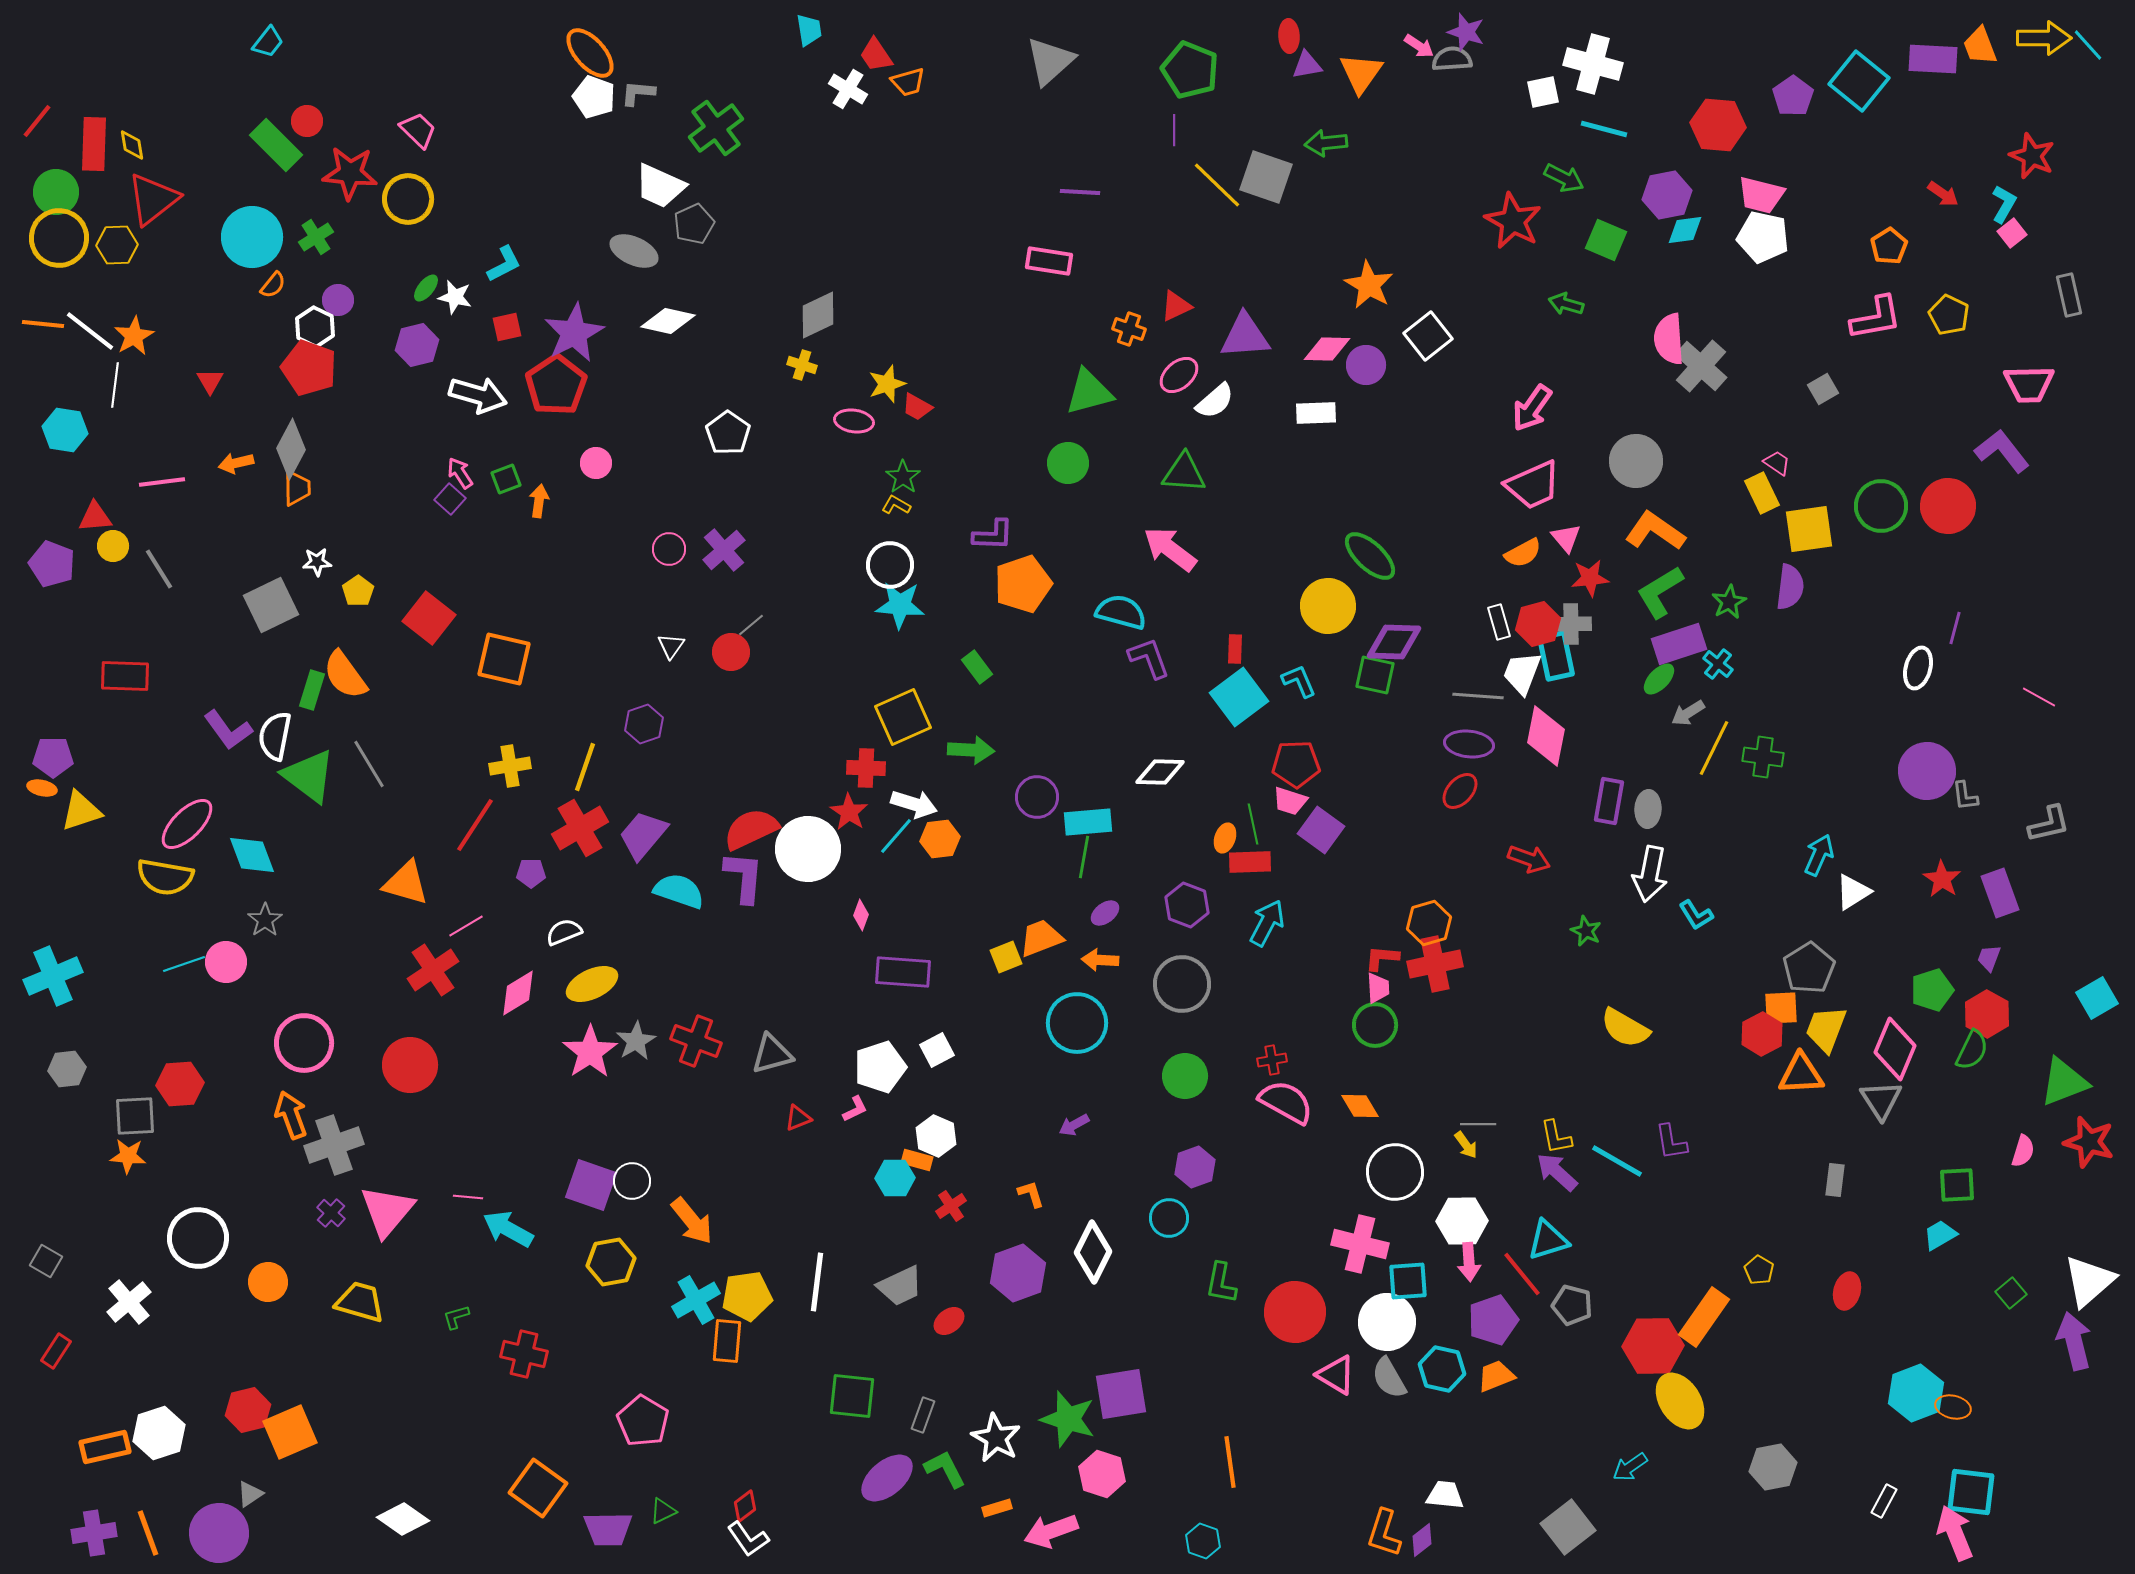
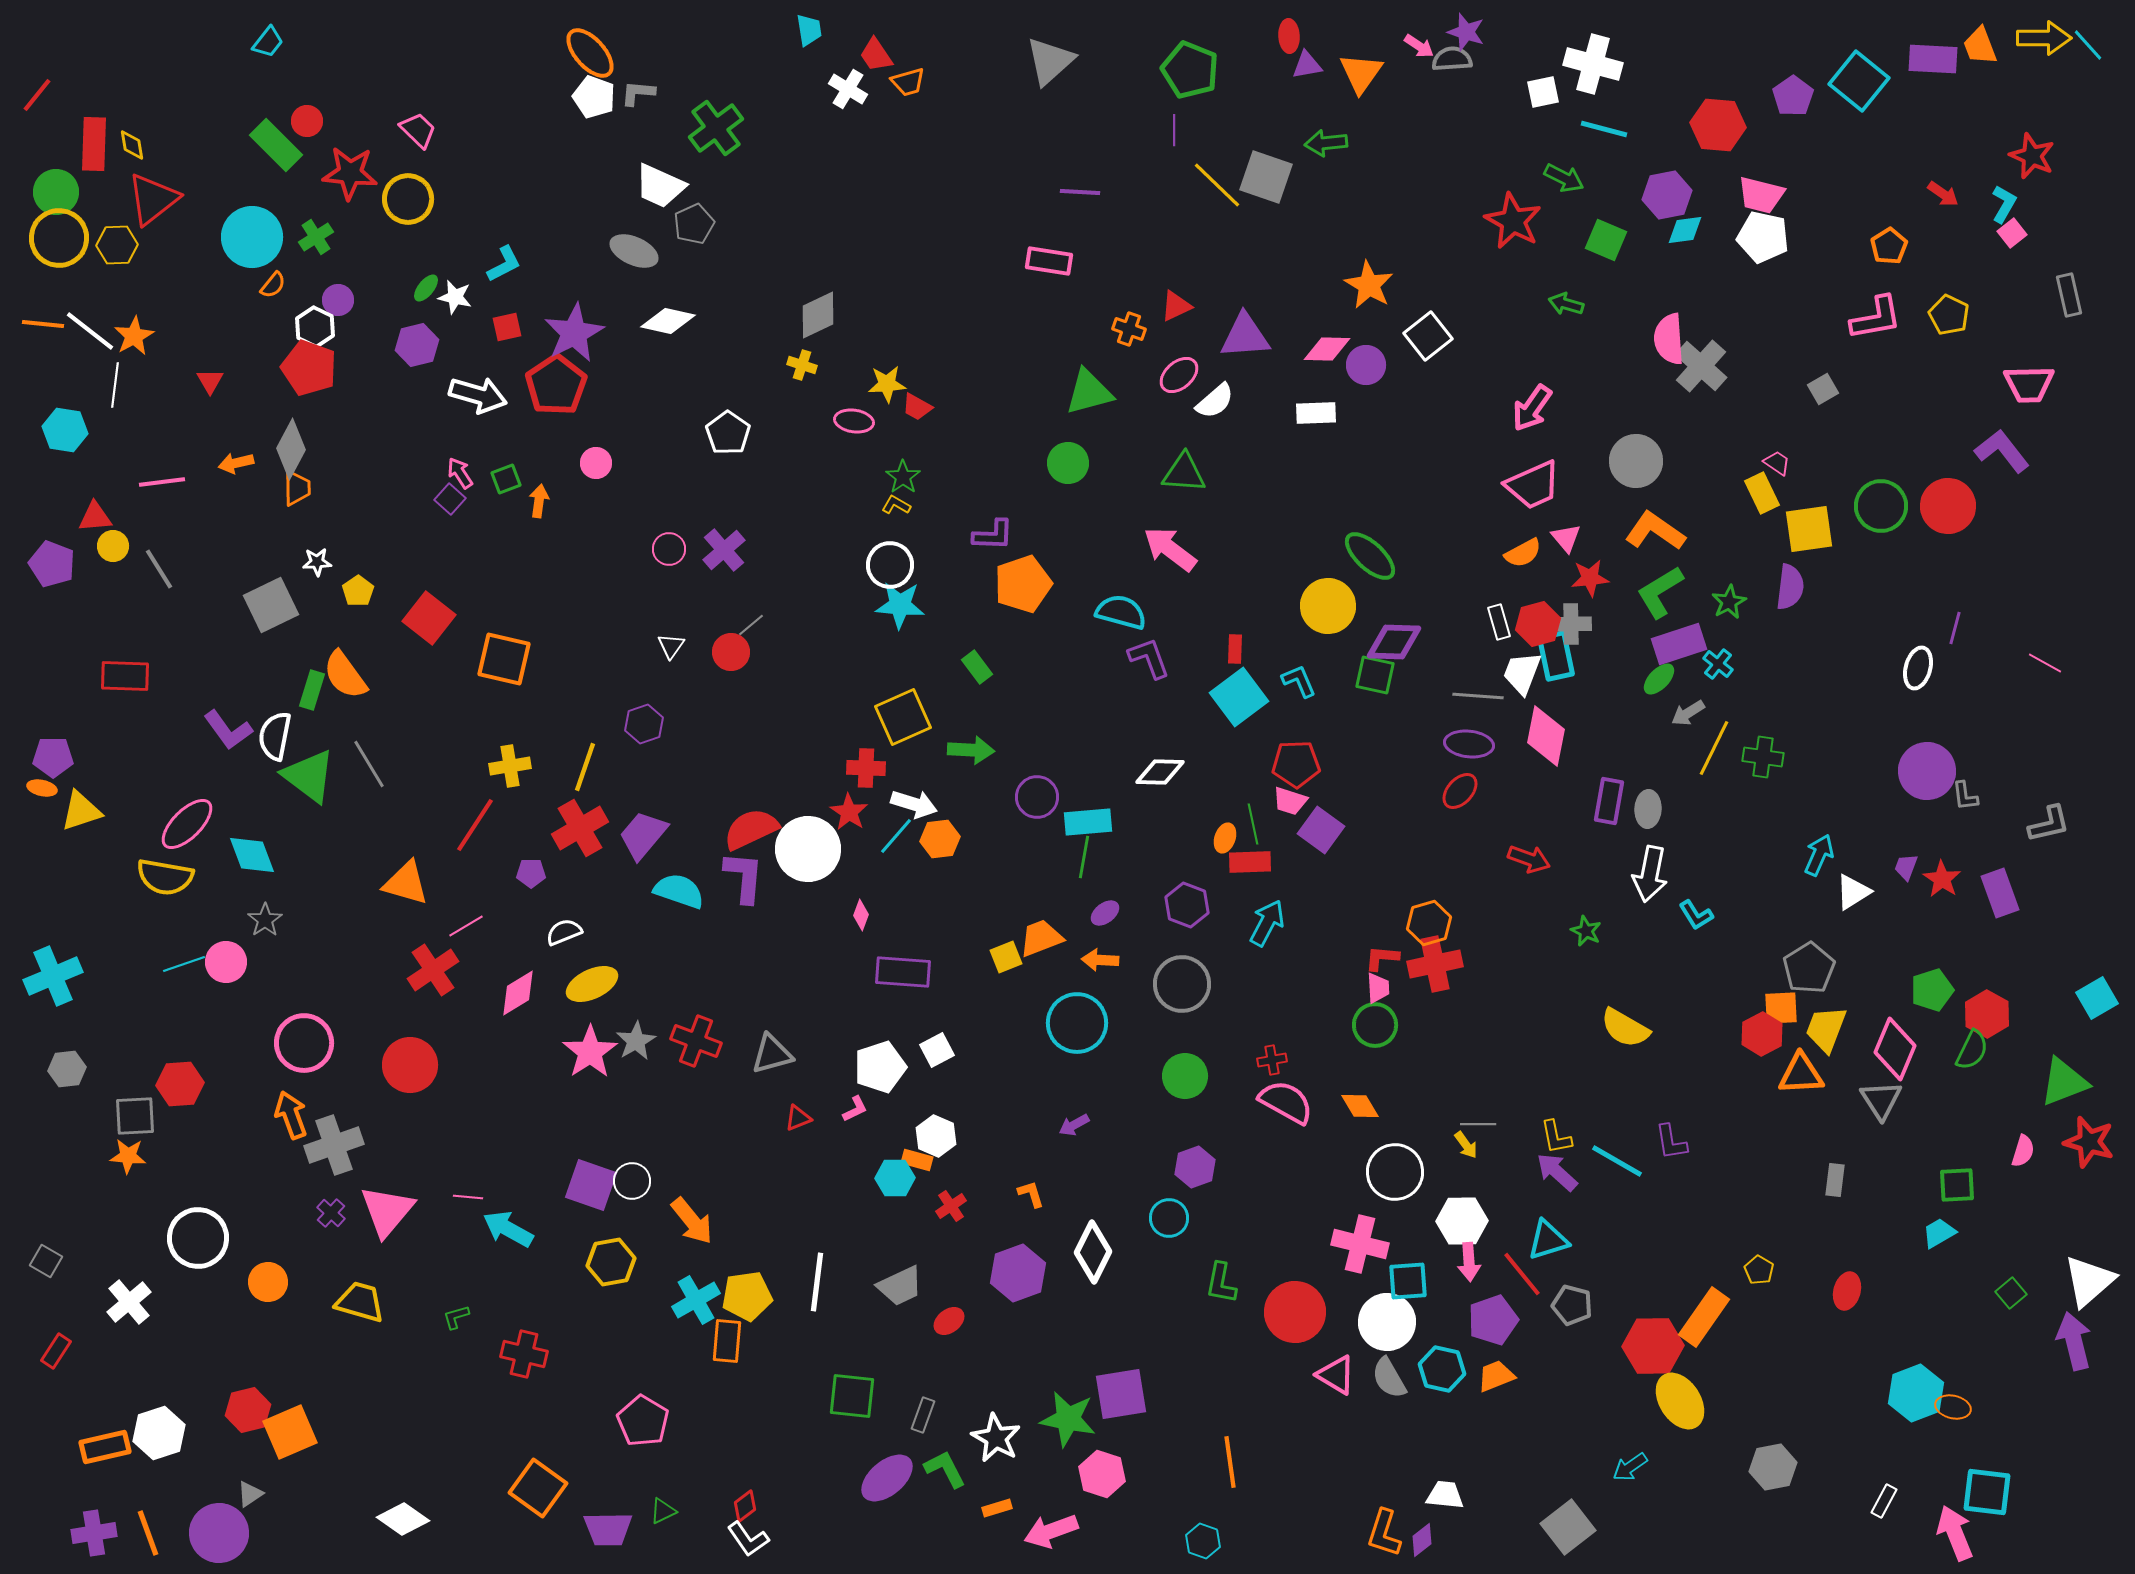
red line at (37, 121): moved 26 px up
yellow star at (887, 384): rotated 15 degrees clockwise
pink line at (2039, 697): moved 6 px right, 34 px up
purple trapezoid at (1989, 958): moved 83 px left, 91 px up
cyan trapezoid at (1940, 1235): moved 1 px left, 2 px up
green star at (1068, 1419): rotated 6 degrees counterclockwise
cyan square at (1971, 1492): moved 16 px right
